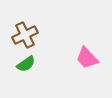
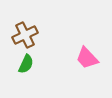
green semicircle: rotated 30 degrees counterclockwise
